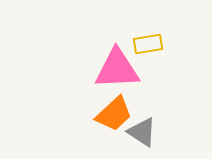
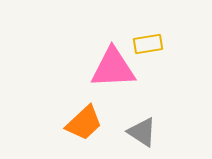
pink triangle: moved 4 px left, 1 px up
orange trapezoid: moved 30 px left, 9 px down
